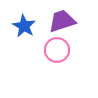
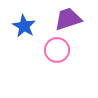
purple trapezoid: moved 6 px right, 2 px up
